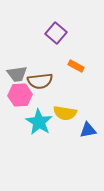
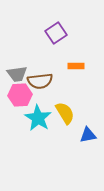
purple square: rotated 15 degrees clockwise
orange rectangle: rotated 28 degrees counterclockwise
yellow semicircle: rotated 130 degrees counterclockwise
cyan star: moved 1 px left, 4 px up
blue triangle: moved 5 px down
